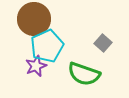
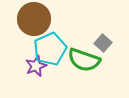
cyan pentagon: moved 3 px right, 3 px down
green semicircle: moved 14 px up
